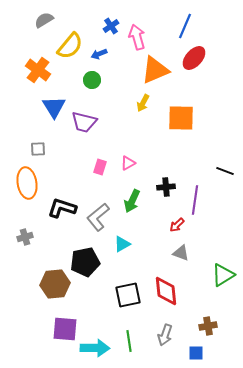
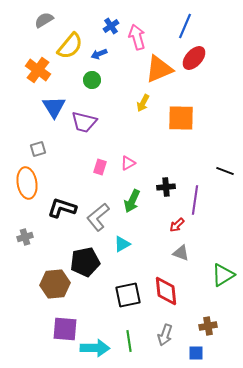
orange triangle: moved 4 px right, 1 px up
gray square: rotated 14 degrees counterclockwise
